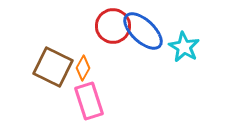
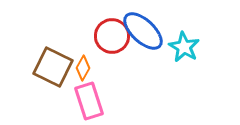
red circle: moved 1 px left, 10 px down
